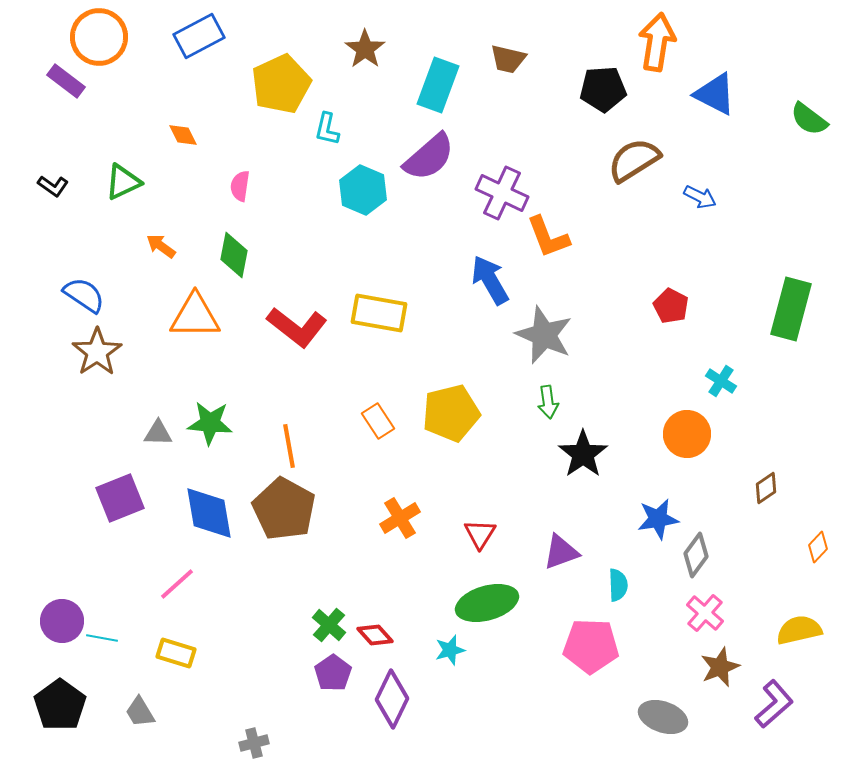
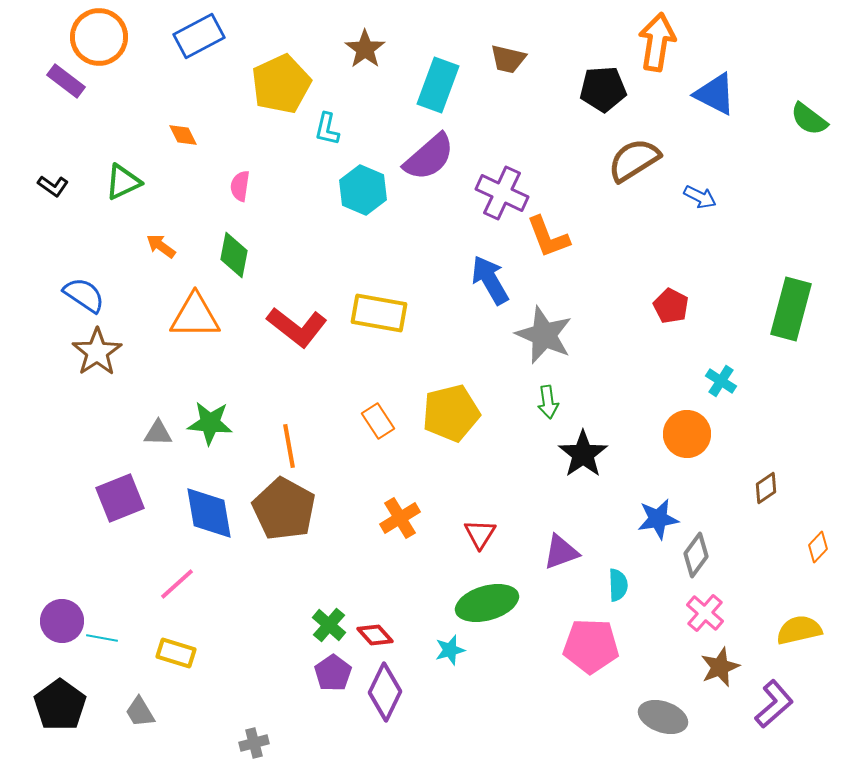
purple diamond at (392, 699): moved 7 px left, 7 px up
